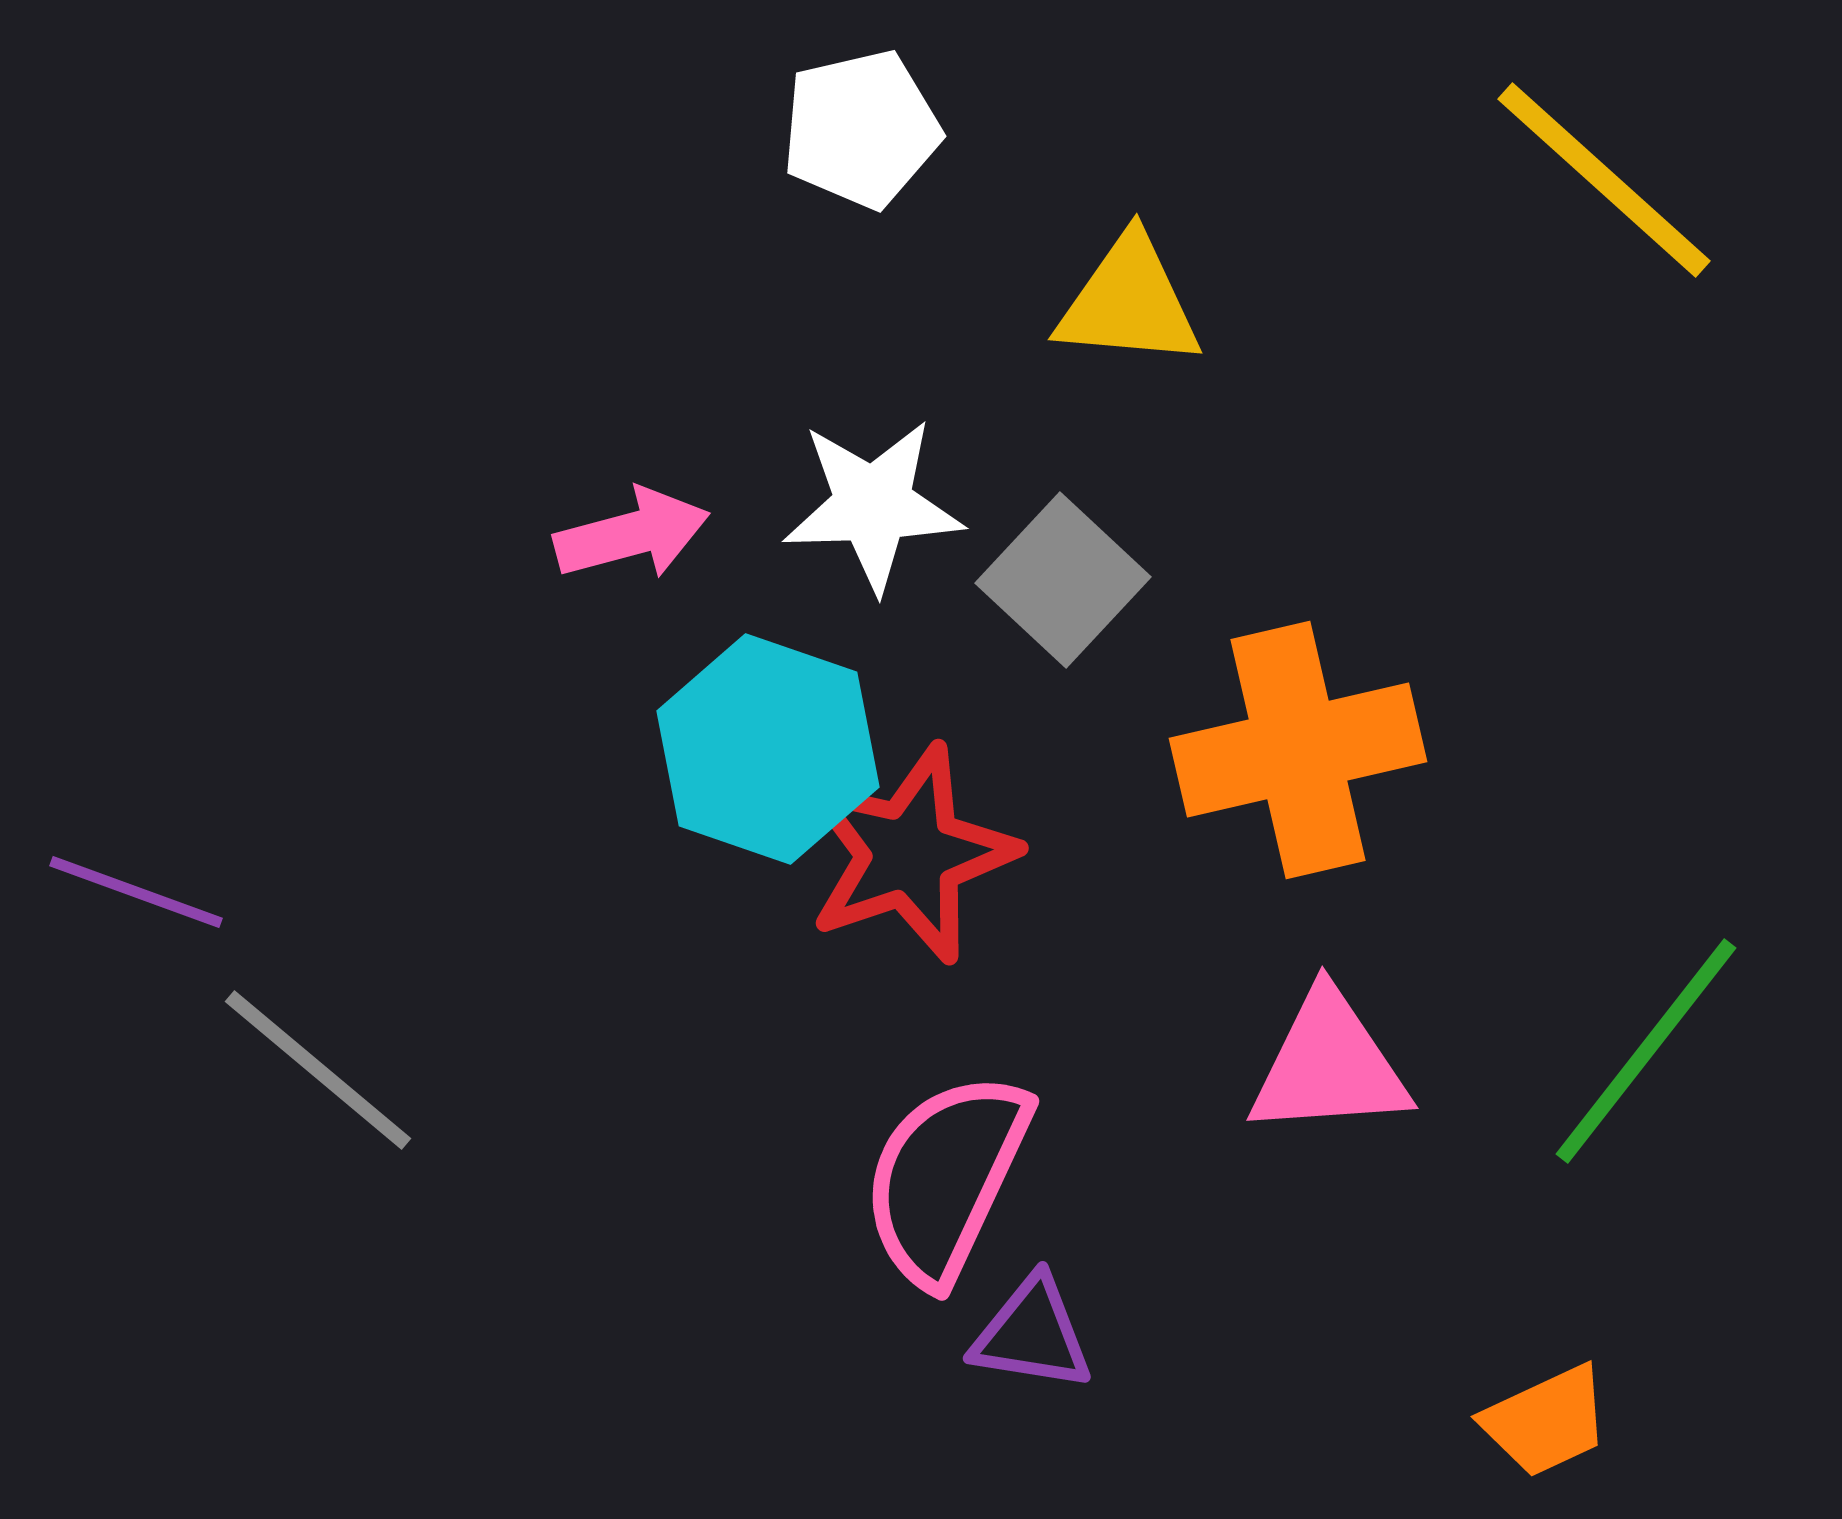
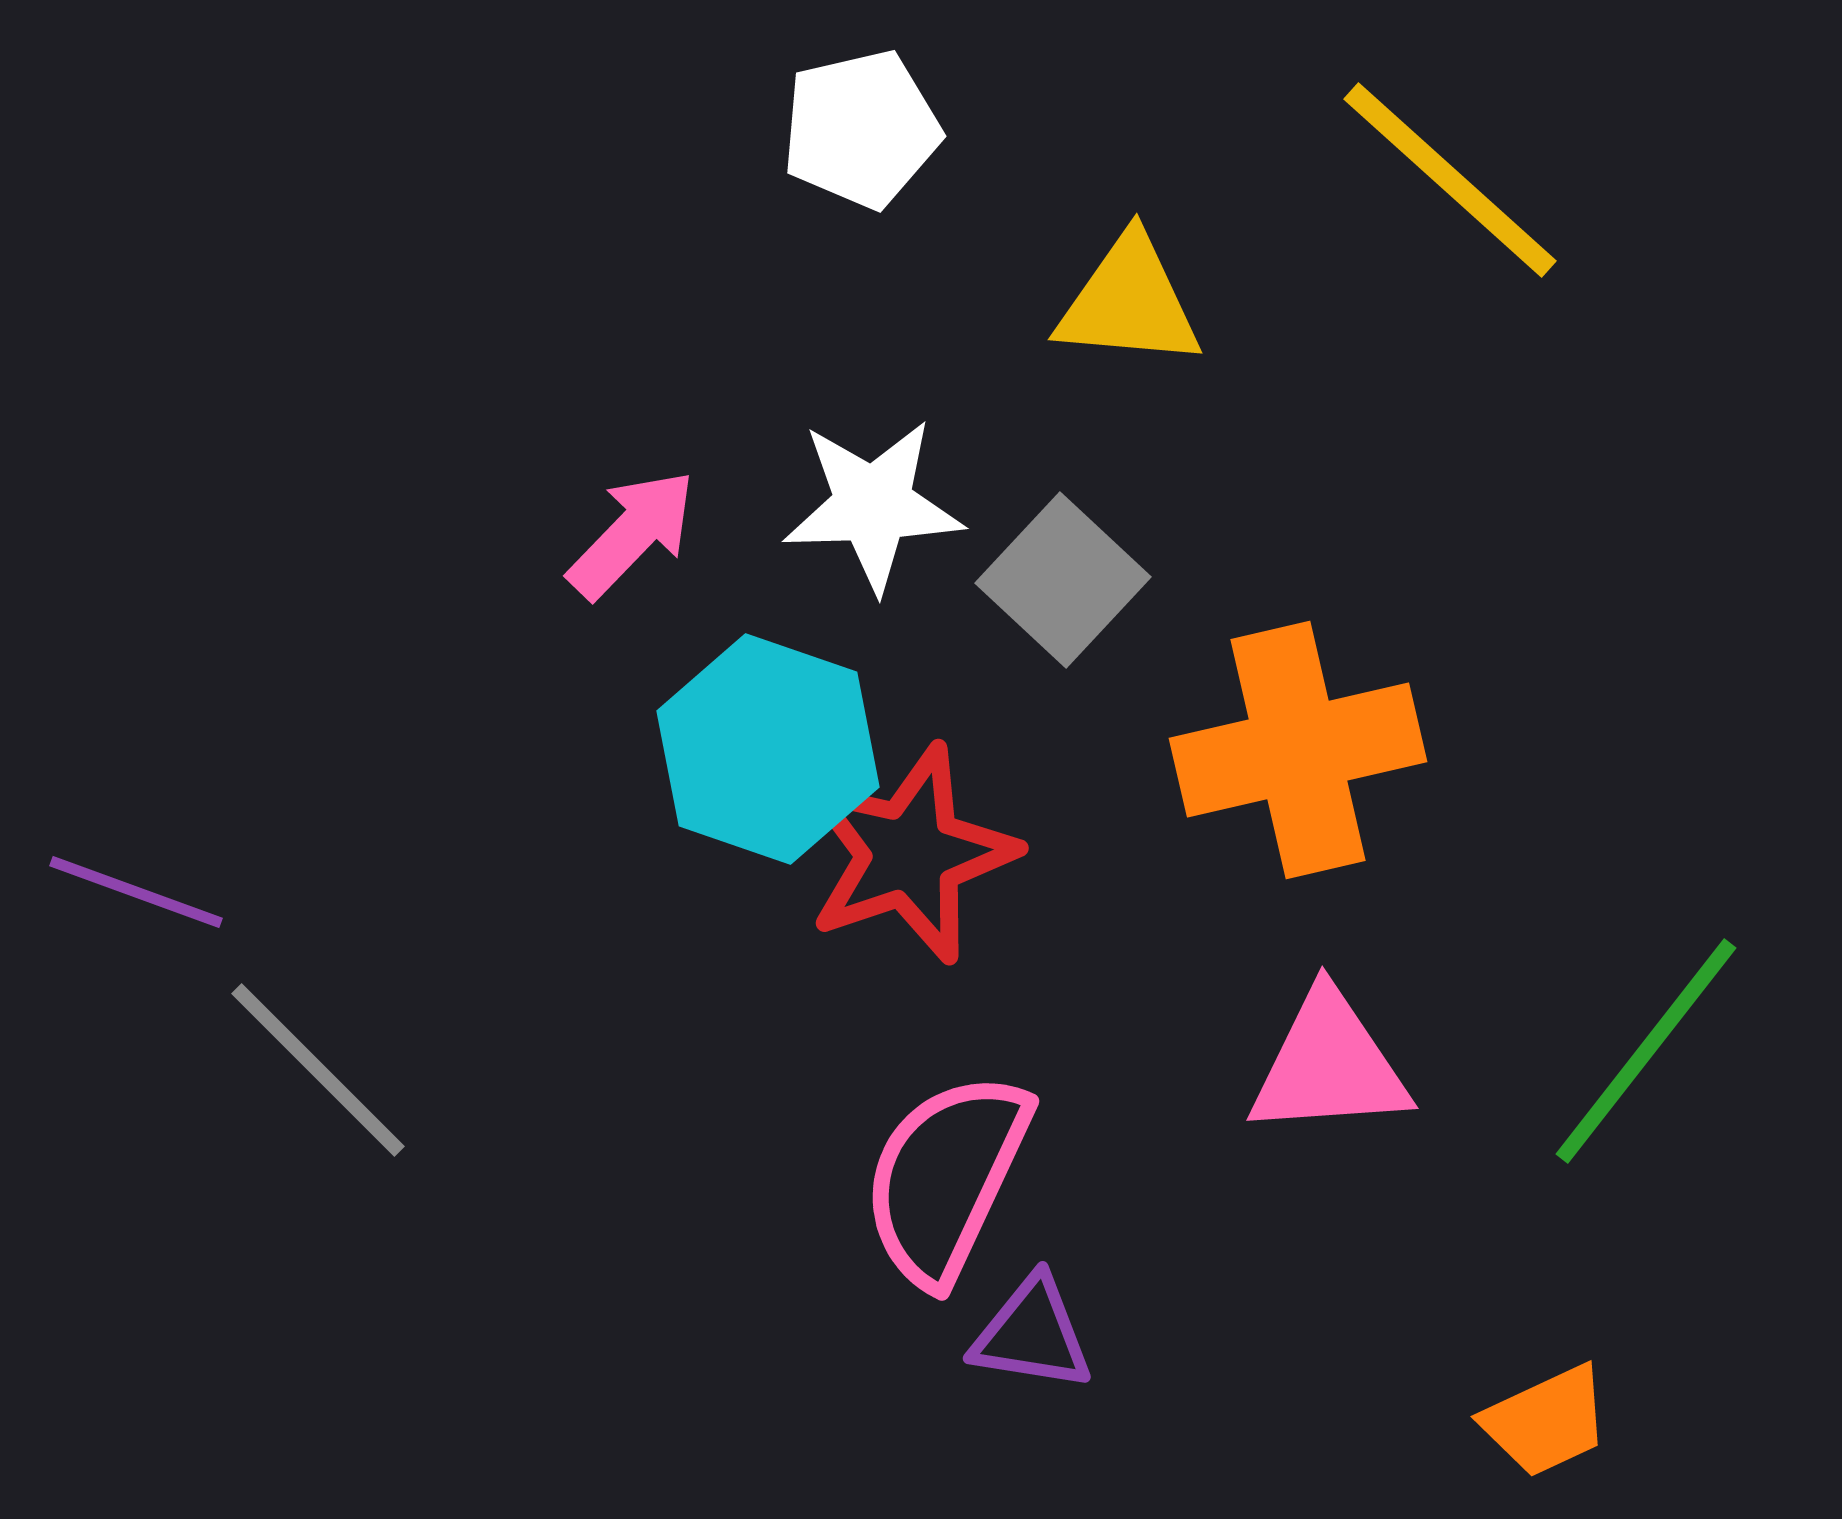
yellow line: moved 154 px left
pink arrow: rotated 31 degrees counterclockwise
gray line: rotated 5 degrees clockwise
